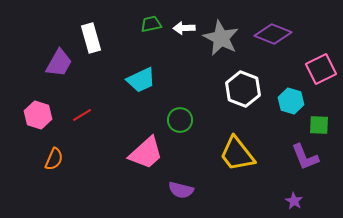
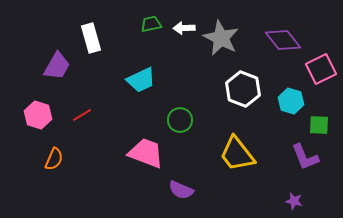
purple diamond: moved 10 px right, 6 px down; rotated 30 degrees clockwise
purple trapezoid: moved 2 px left, 3 px down
pink trapezoid: rotated 117 degrees counterclockwise
purple semicircle: rotated 10 degrees clockwise
purple star: rotated 18 degrees counterclockwise
